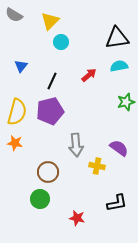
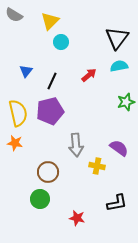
black triangle: rotated 45 degrees counterclockwise
blue triangle: moved 5 px right, 5 px down
yellow semicircle: moved 1 px right, 1 px down; rotated 28 degrees counterclockwise
